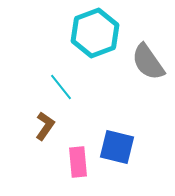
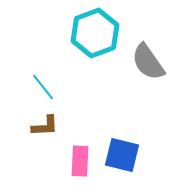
cyan line: moved 18 px left
brown L-shape: rotated 52 degrees clockwise
blue square: moved 5 px right, 8 px down
pink rectangle: moved 2 px right, 1 px up; rotated 8 degrees clockwise
